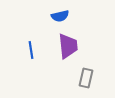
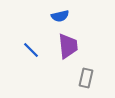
blue line: rotated 36 degrees counterclockwise
